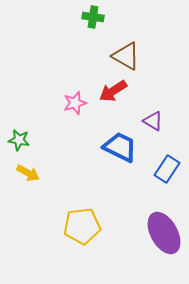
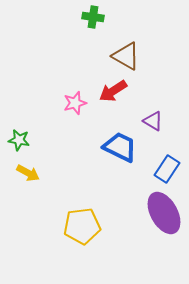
purple ellipse: moved 20 px up
